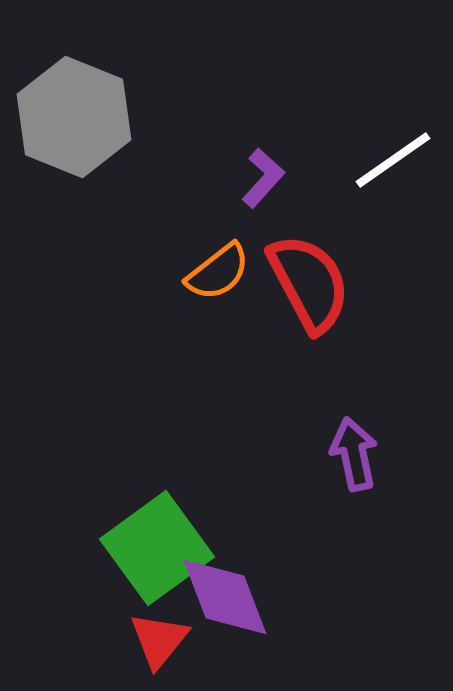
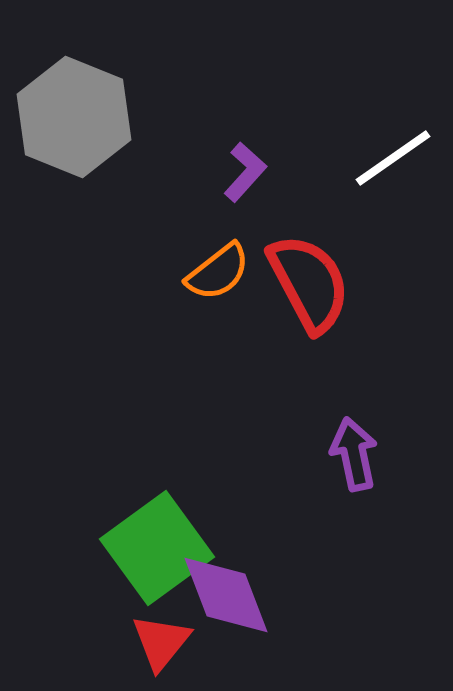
white line: moved 2 px up
purple L-shape: moved 18 px left, 6 px up
purple diamond: moved 1 px right, 2 px up
red triangle: moved 2 px right, 2 px down
